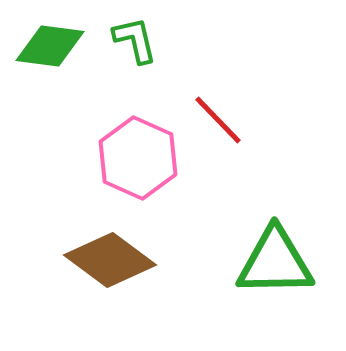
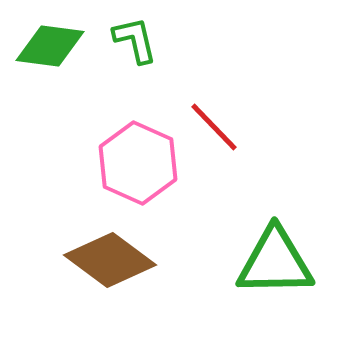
red line: moved 4 px left, 7 px down
pink hexagon: moved 5 px down
